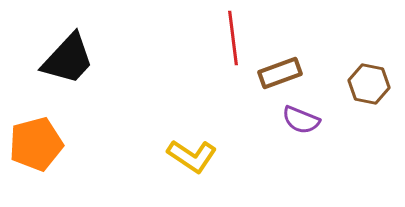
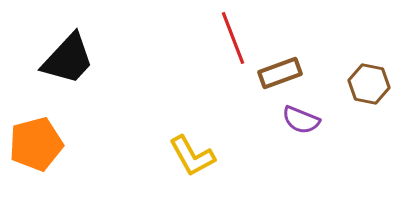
red line: rotated 14 degrees counterclockwise
yellow L-shape: rotated 27 degrees clockwise
